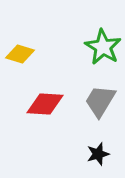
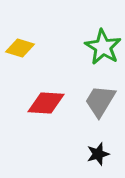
yellow diamond: moved 6 px up
red diamond: moved 1 px right, 1 px up
